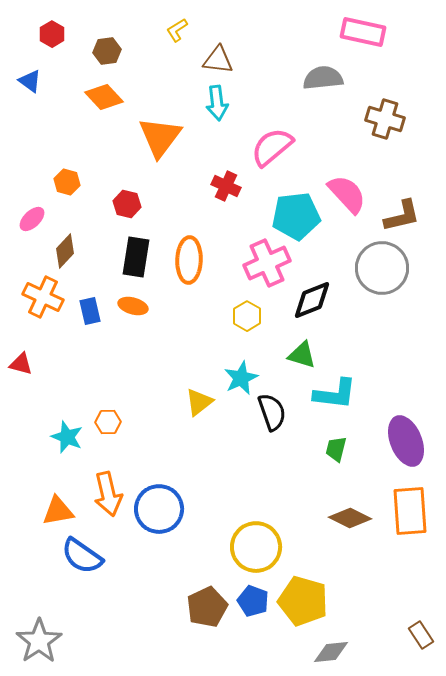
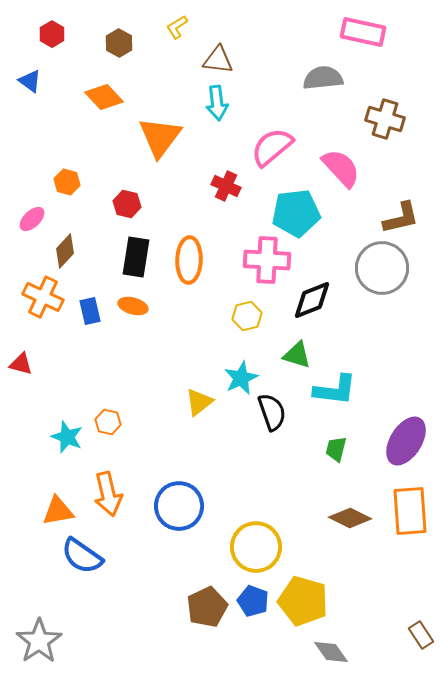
yellow L-shape at (177, 30): moved 3 px up
brown hexagon at (107, 51): moved 12 px right, 8 px up; rotated 24 degrees counterclockwise
pink semicircle at (347, 194): moved 6 px left, 26 px up
cyan pentagon at (296, 216): moved 3 px up
brown L-shape at (402, 216): moved 1 px left, 2 px down
pink cross at (267, 263): moved 3 px up; rotated 27 degrees clockwise
yellow hexagon at (247, 316): rotated 16 degrees clockwise
green triangle at (302, 355): moved 5 px left
cyan L-shape at (335, 394): moved 4 px up
orange hexagon at (108, 422): rotated 15 degrees clockwise
purple ellipse at (406, 441): rotated 54 degrees clockwise
blue circle at (159, 509): moved 20 px right, 3 px up
gray diamond at (331, 652): rotated 60 degrees clockwise
